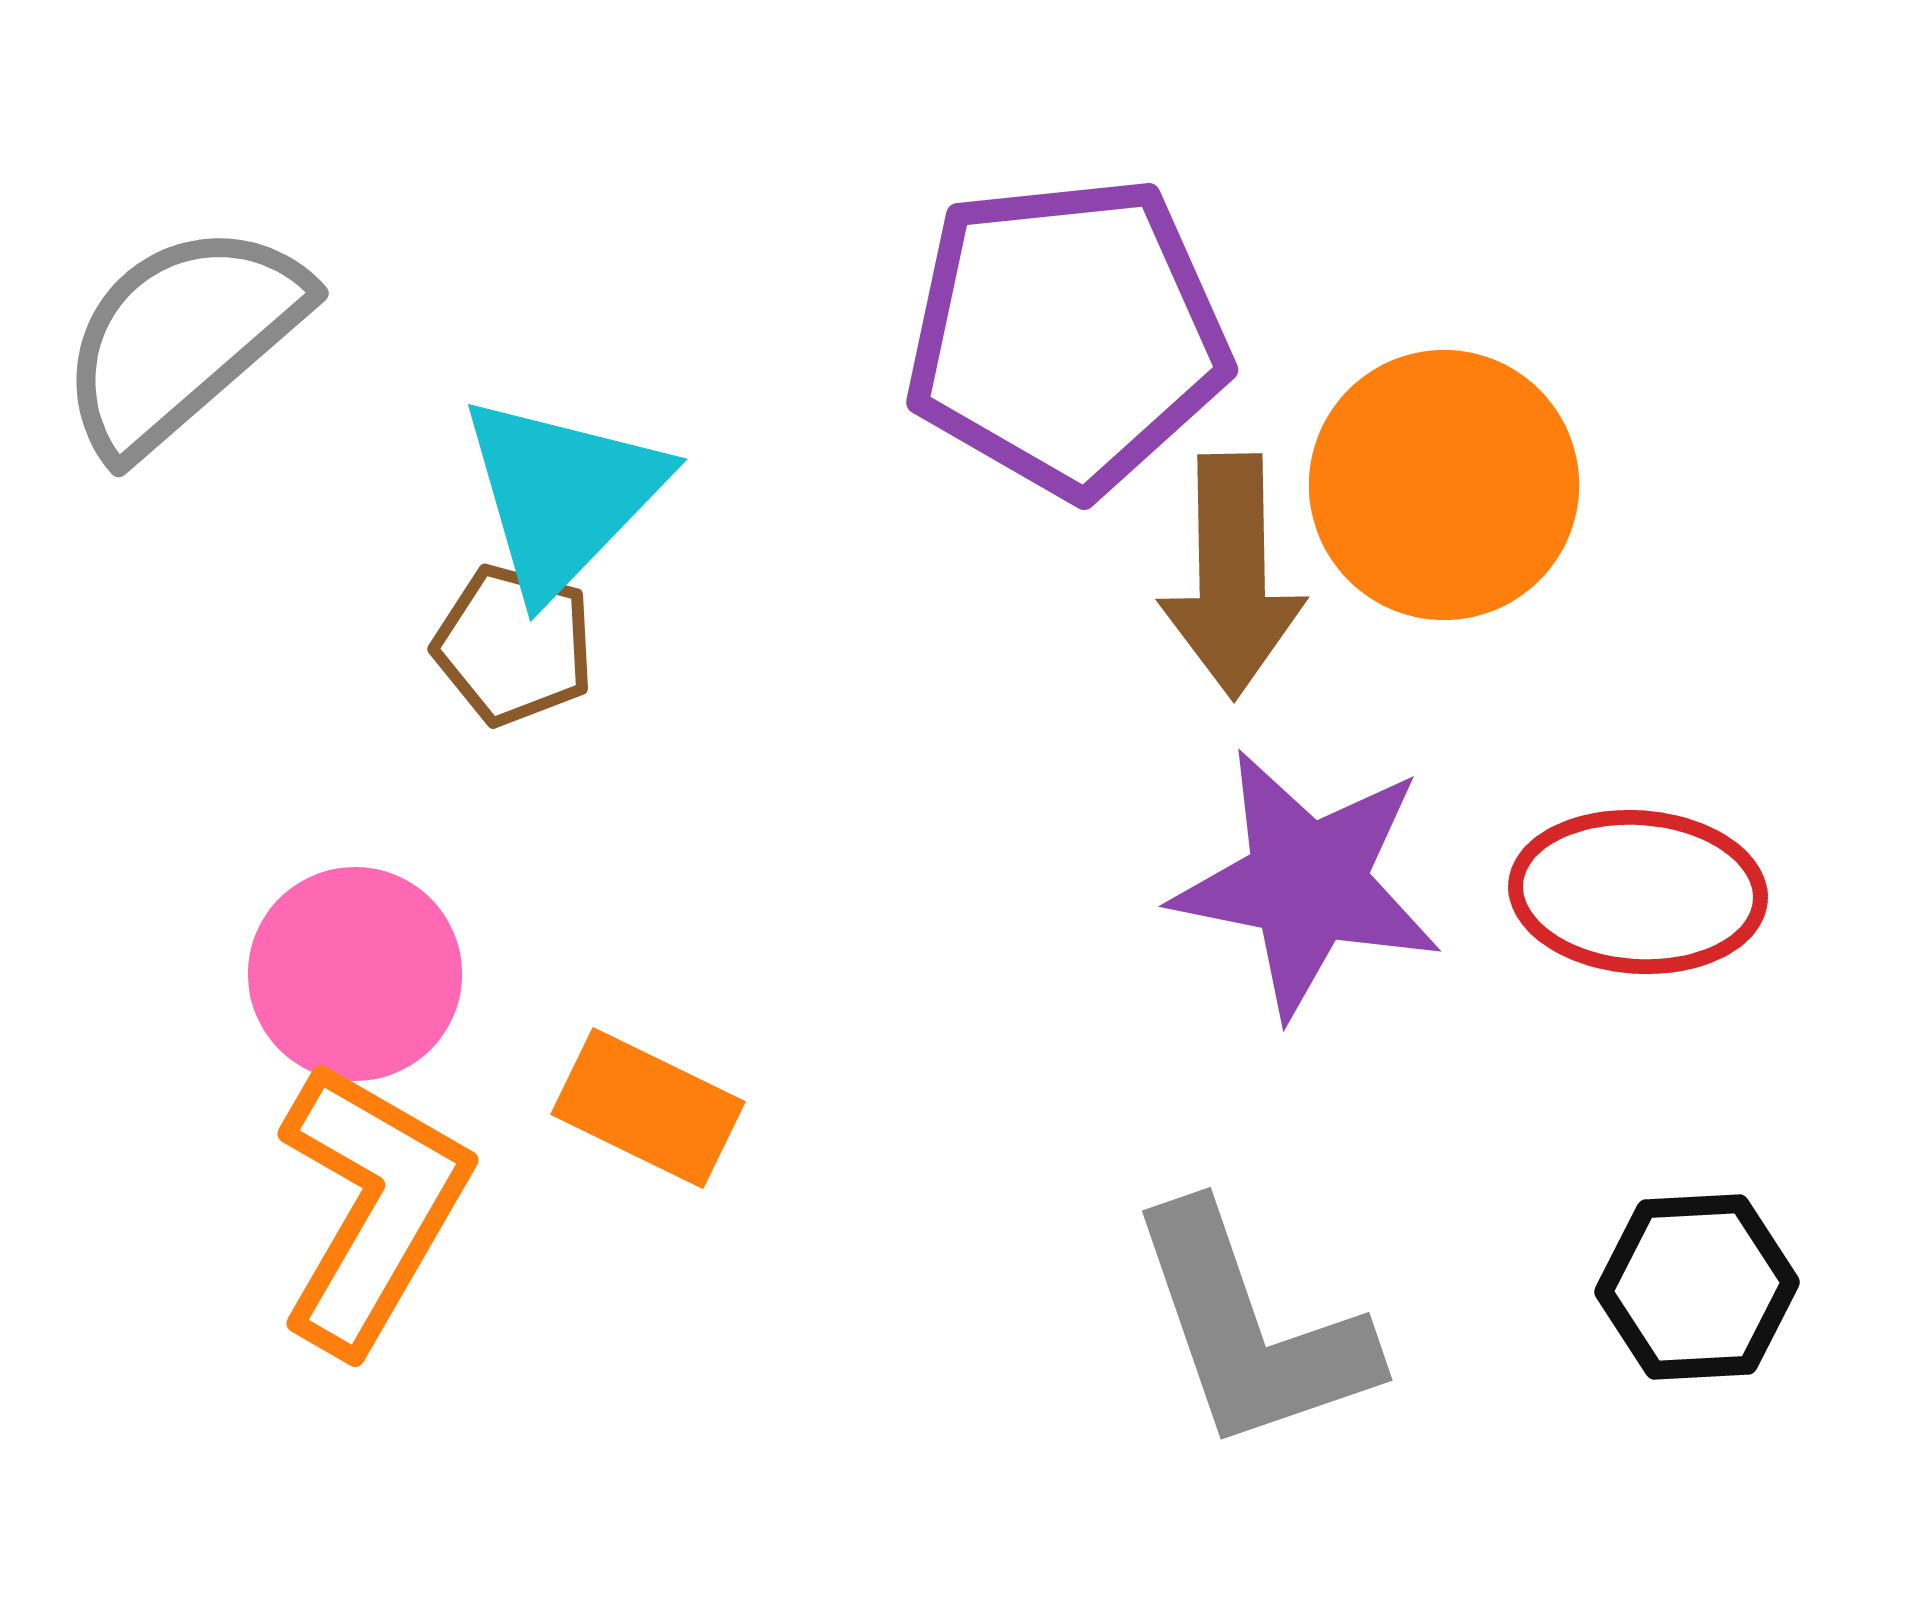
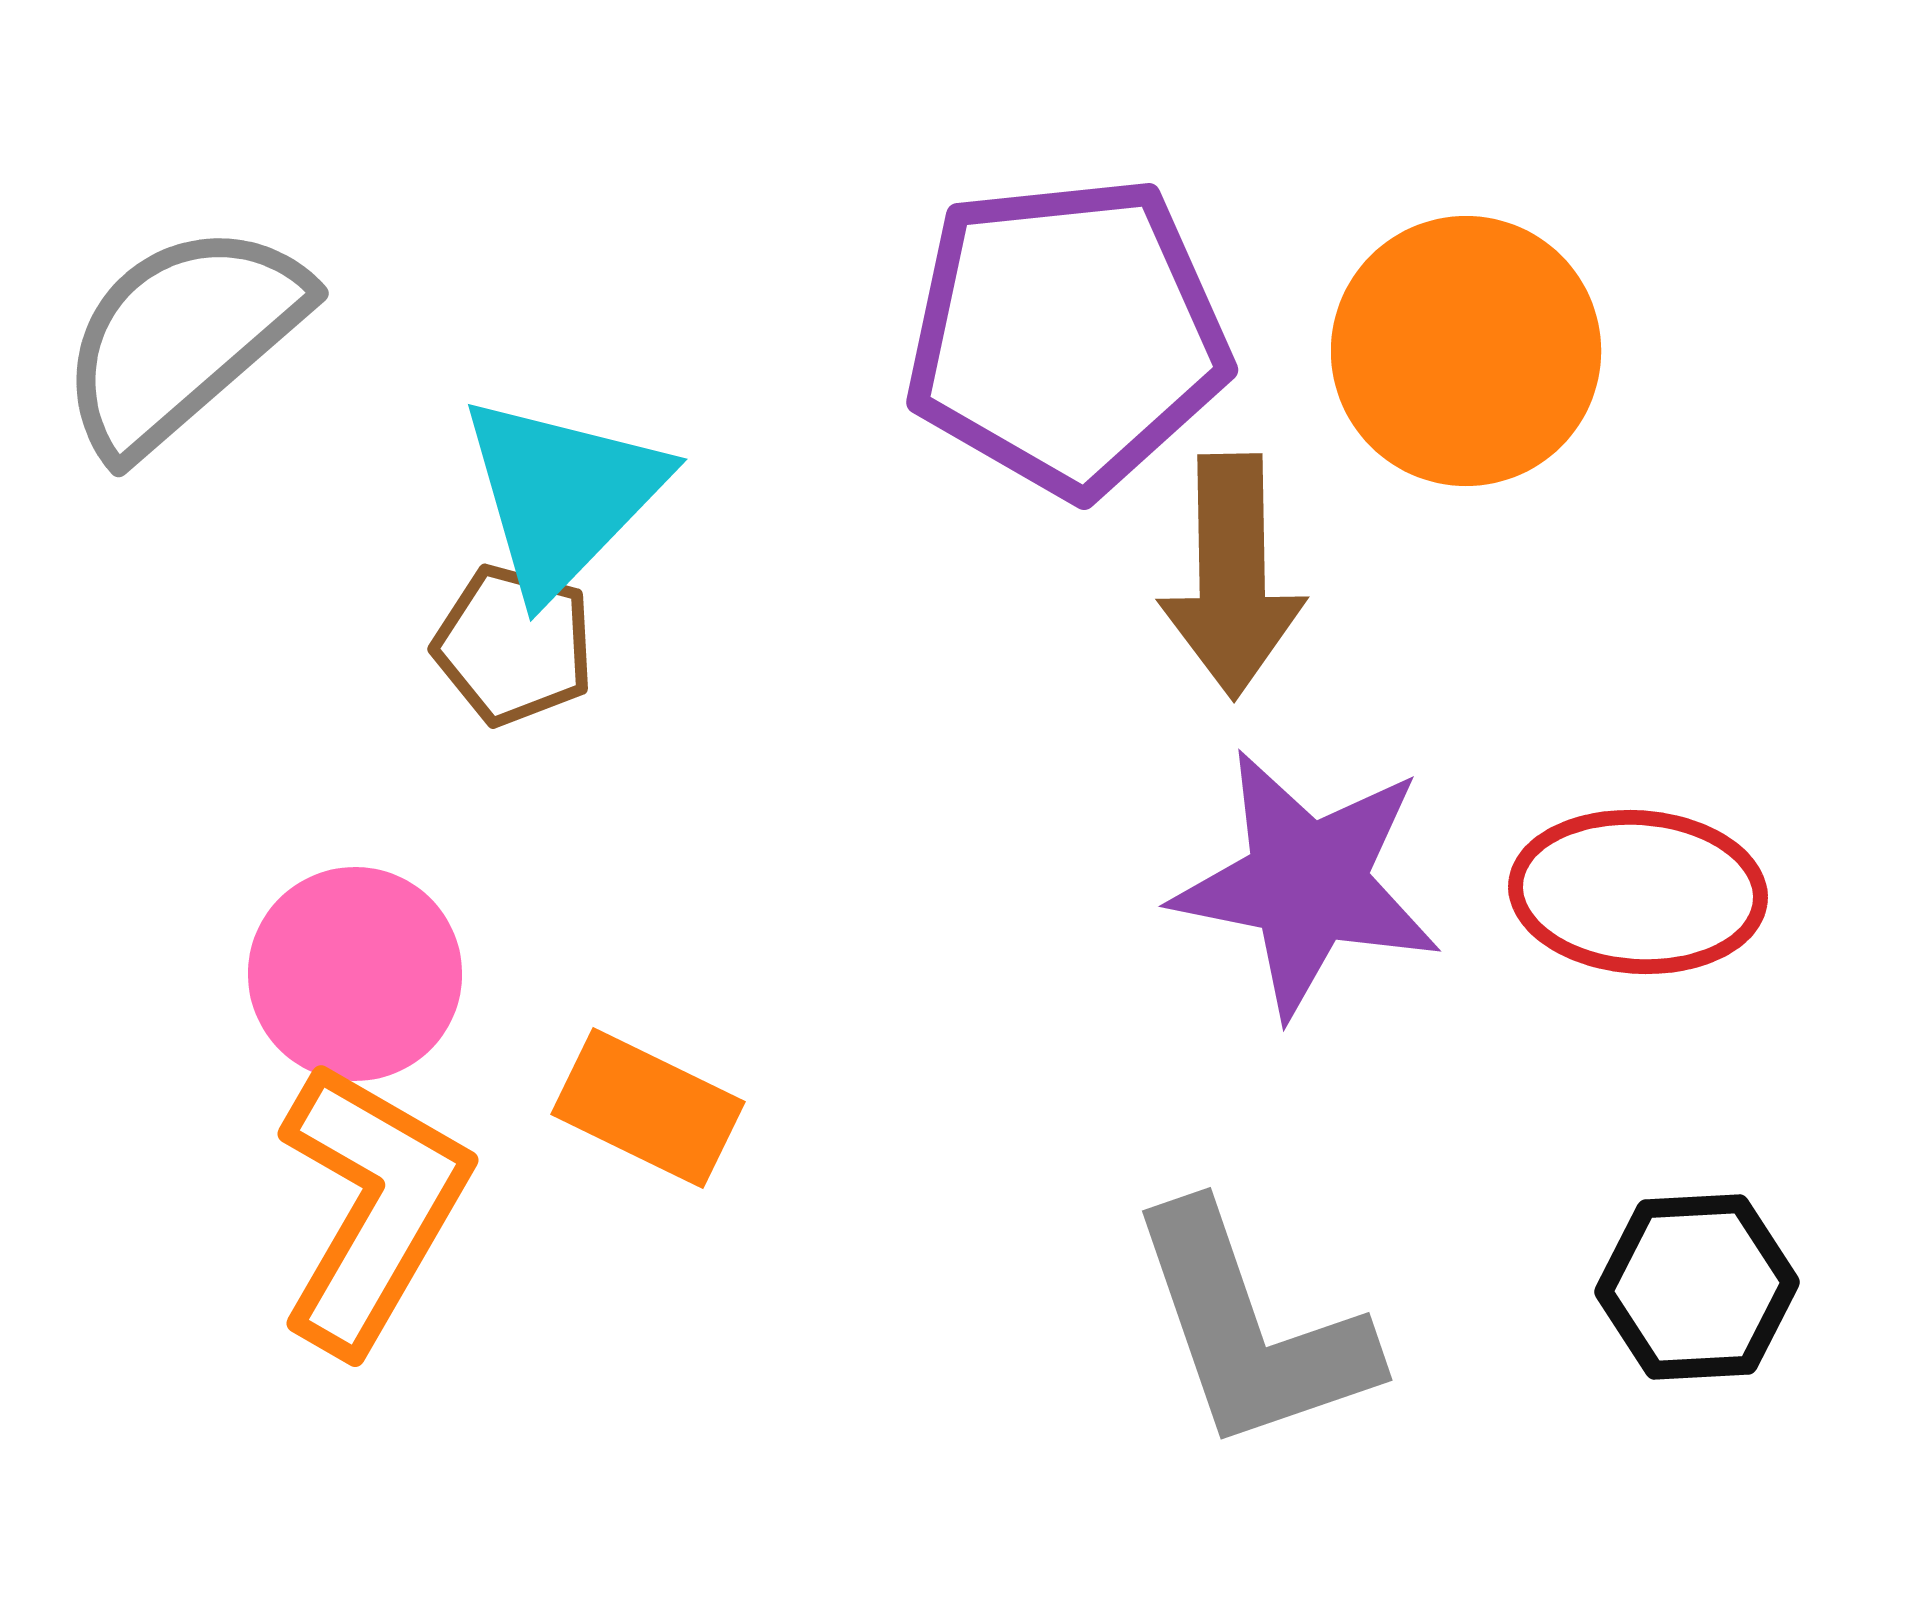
orange circle: moved 22 px right, 134 px up
